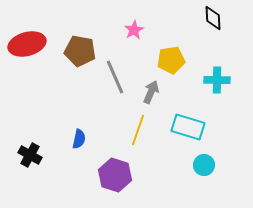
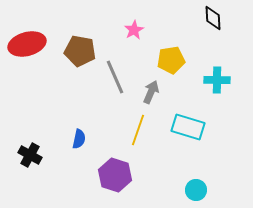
cyan circle: moved 8 px left, 25 px down
